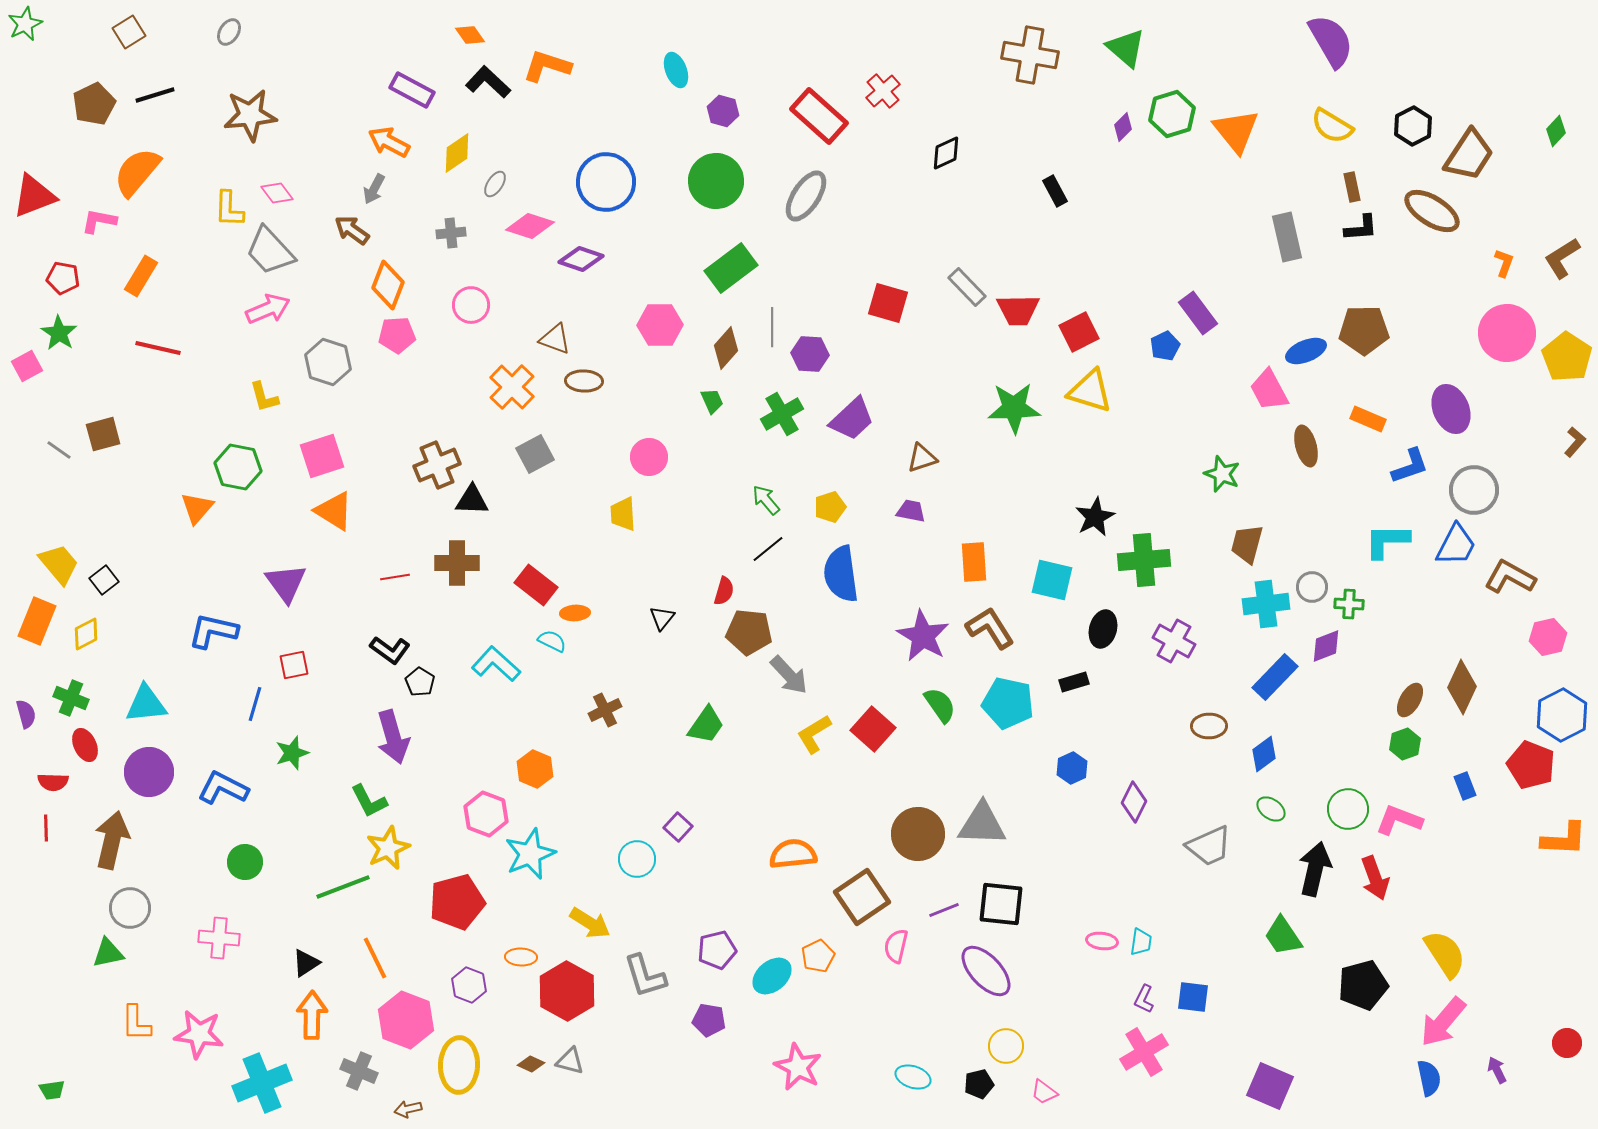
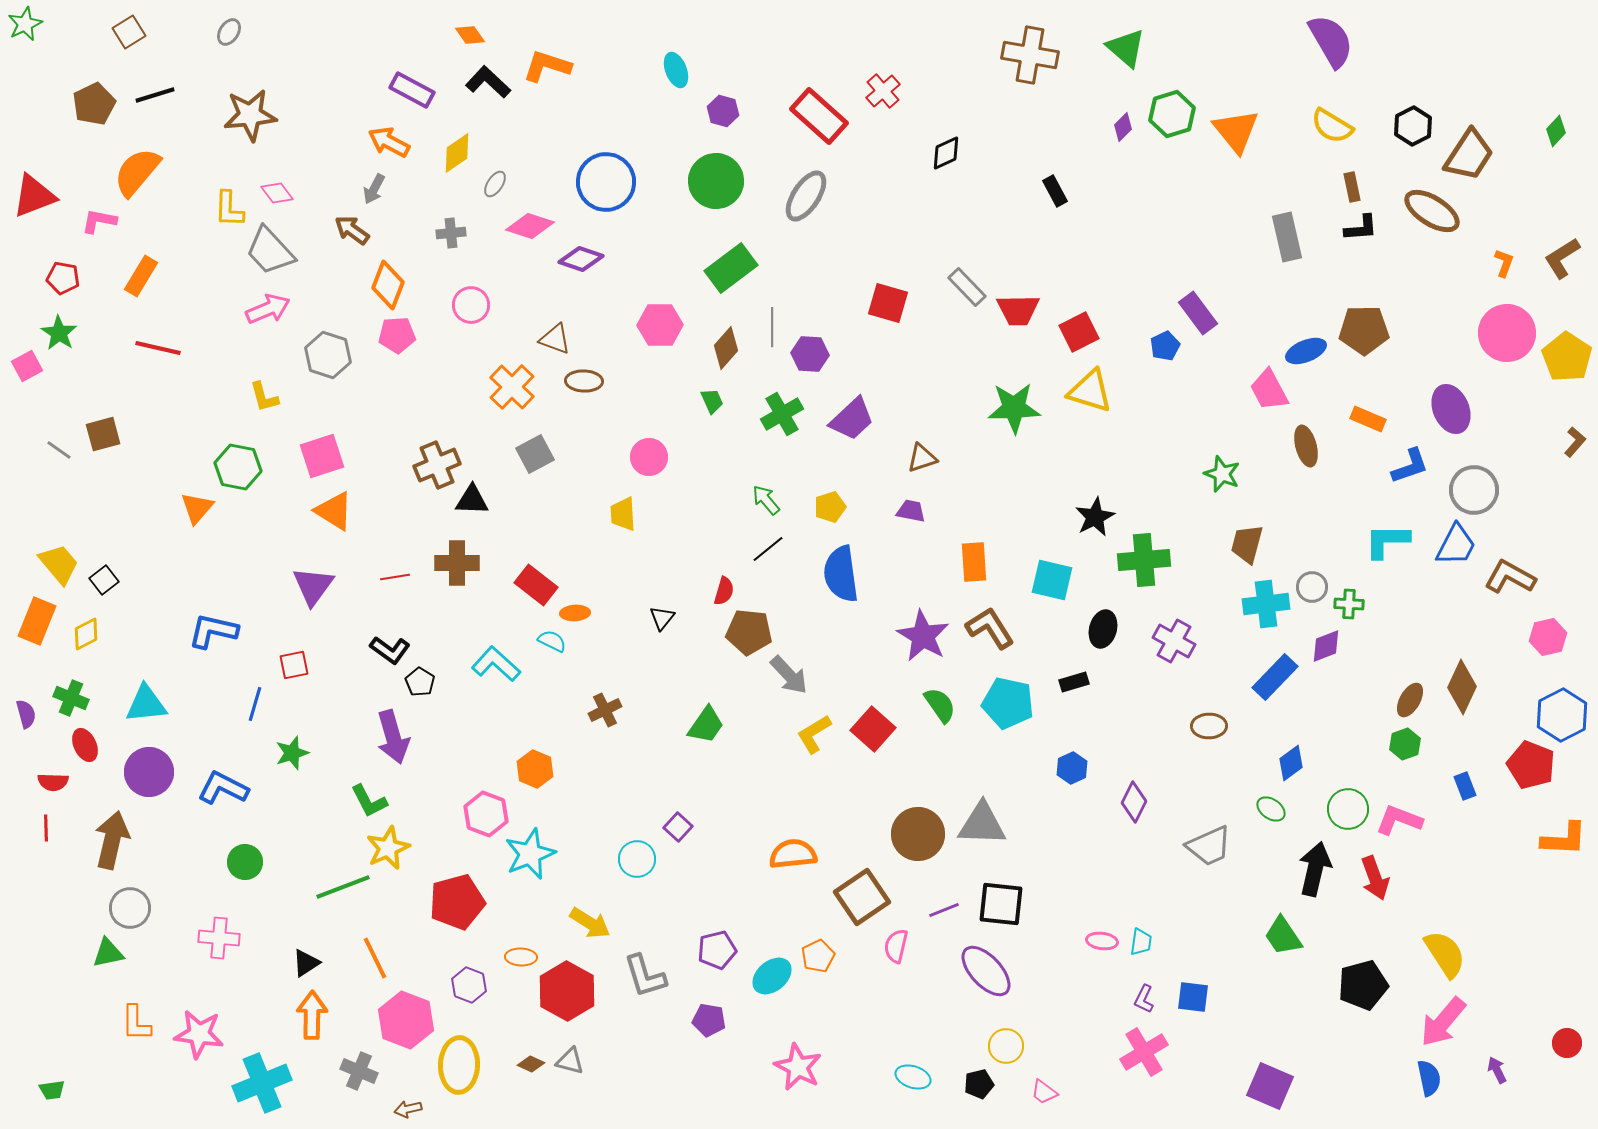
gray hexagon at (328, 362): moved 7 px up
purple triangle at (286, 583): moved 27 px right, 3 px down; rotated 12 degrees clockwise
blue diamond at (1264, 754): moved 27 px right, 9 px down
